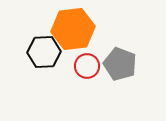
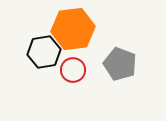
black hexagon: rotated 8 degrees counterclockwise
red circle: moved 14 px left, 4 px down
